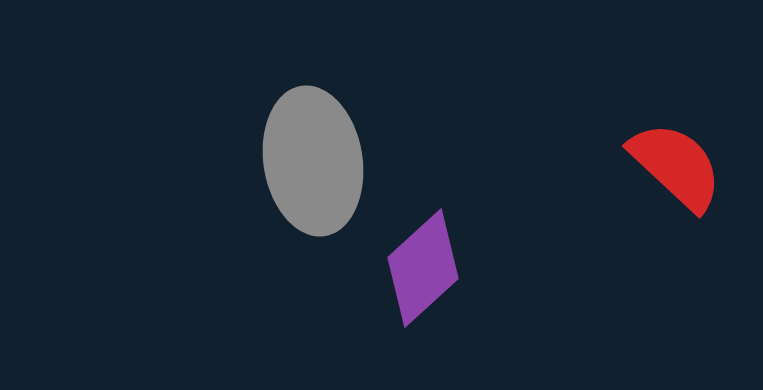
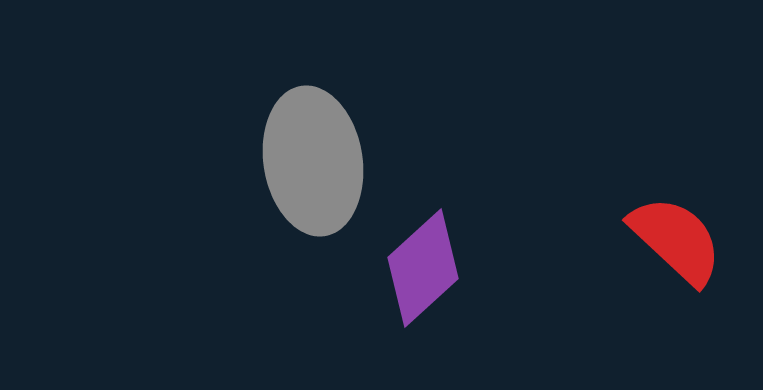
red semicircle: moved 74 px down
